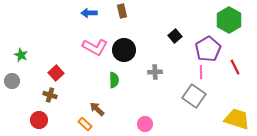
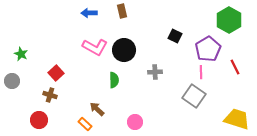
black square: rotated 24 degrees counterclockwise
green star: moved 1 px up
pink circle: moved 10 px left, 2 px up
